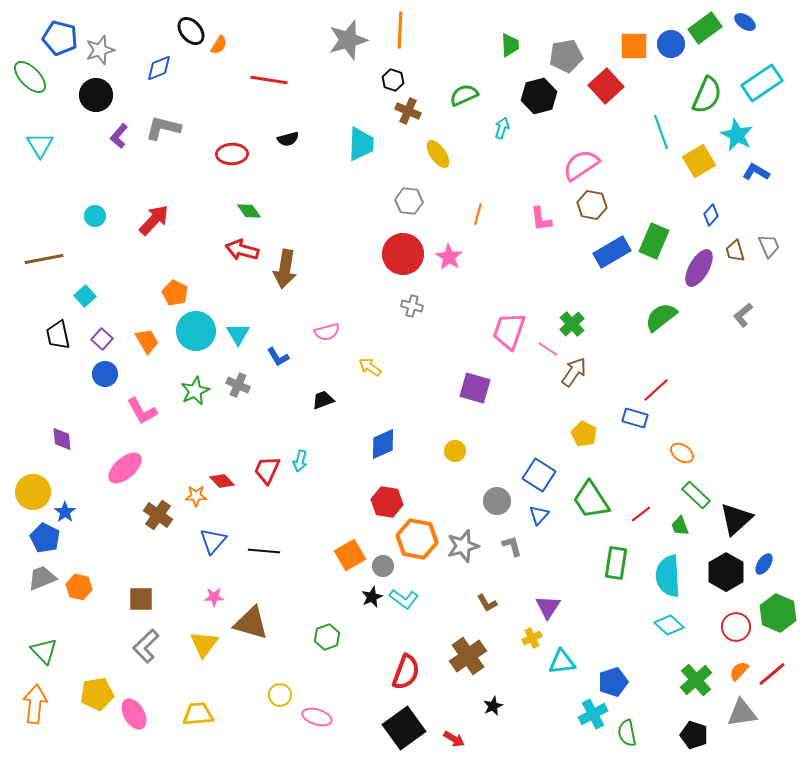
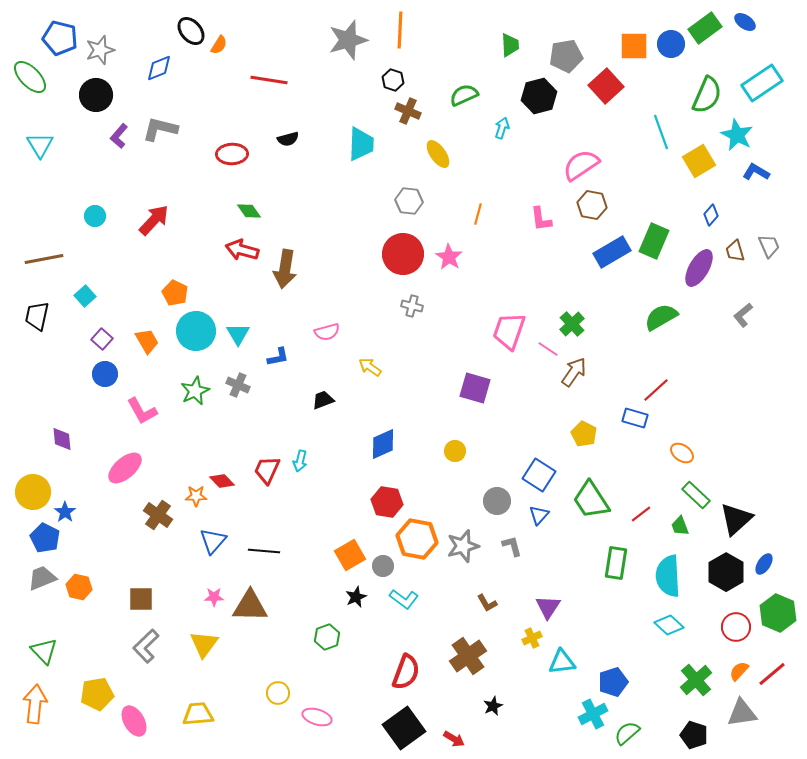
gray L-shape at (163, 128): moved 3 px left, 1 px down
green semicircle at (661, 317): rotated 8 degrees clockwise
black trapezoid at (58, 335): moved 21 px left, 19 px up; rotated 24 degrees clockwise
blue L-shape at (278, 357): rotated 70 degrees counterclockwise
black star at (372, 597): moved 16 px left
brown triangle at (251, 623): moved 1 px left, 17 px up; rotated 15 degrees counterclockwise
yellow circle at (280, 695): moved 2 px left, 2 px up
pink ellipse at (134, 714): moved 7 px down
green semicircle at (627, 733): rotated 60 degrees clockwise
